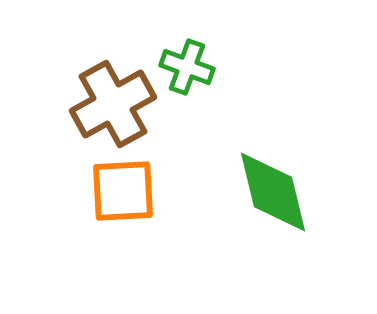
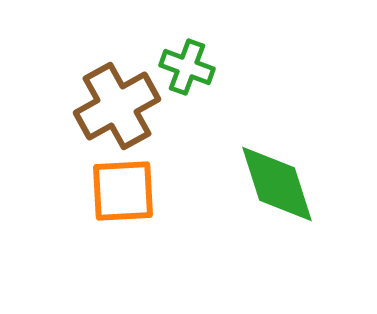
brown cross: moved 4 px right, 2 px down
green diamond: moved 4 px right, 8 px up; rotated 4 degrees counterclockwise
